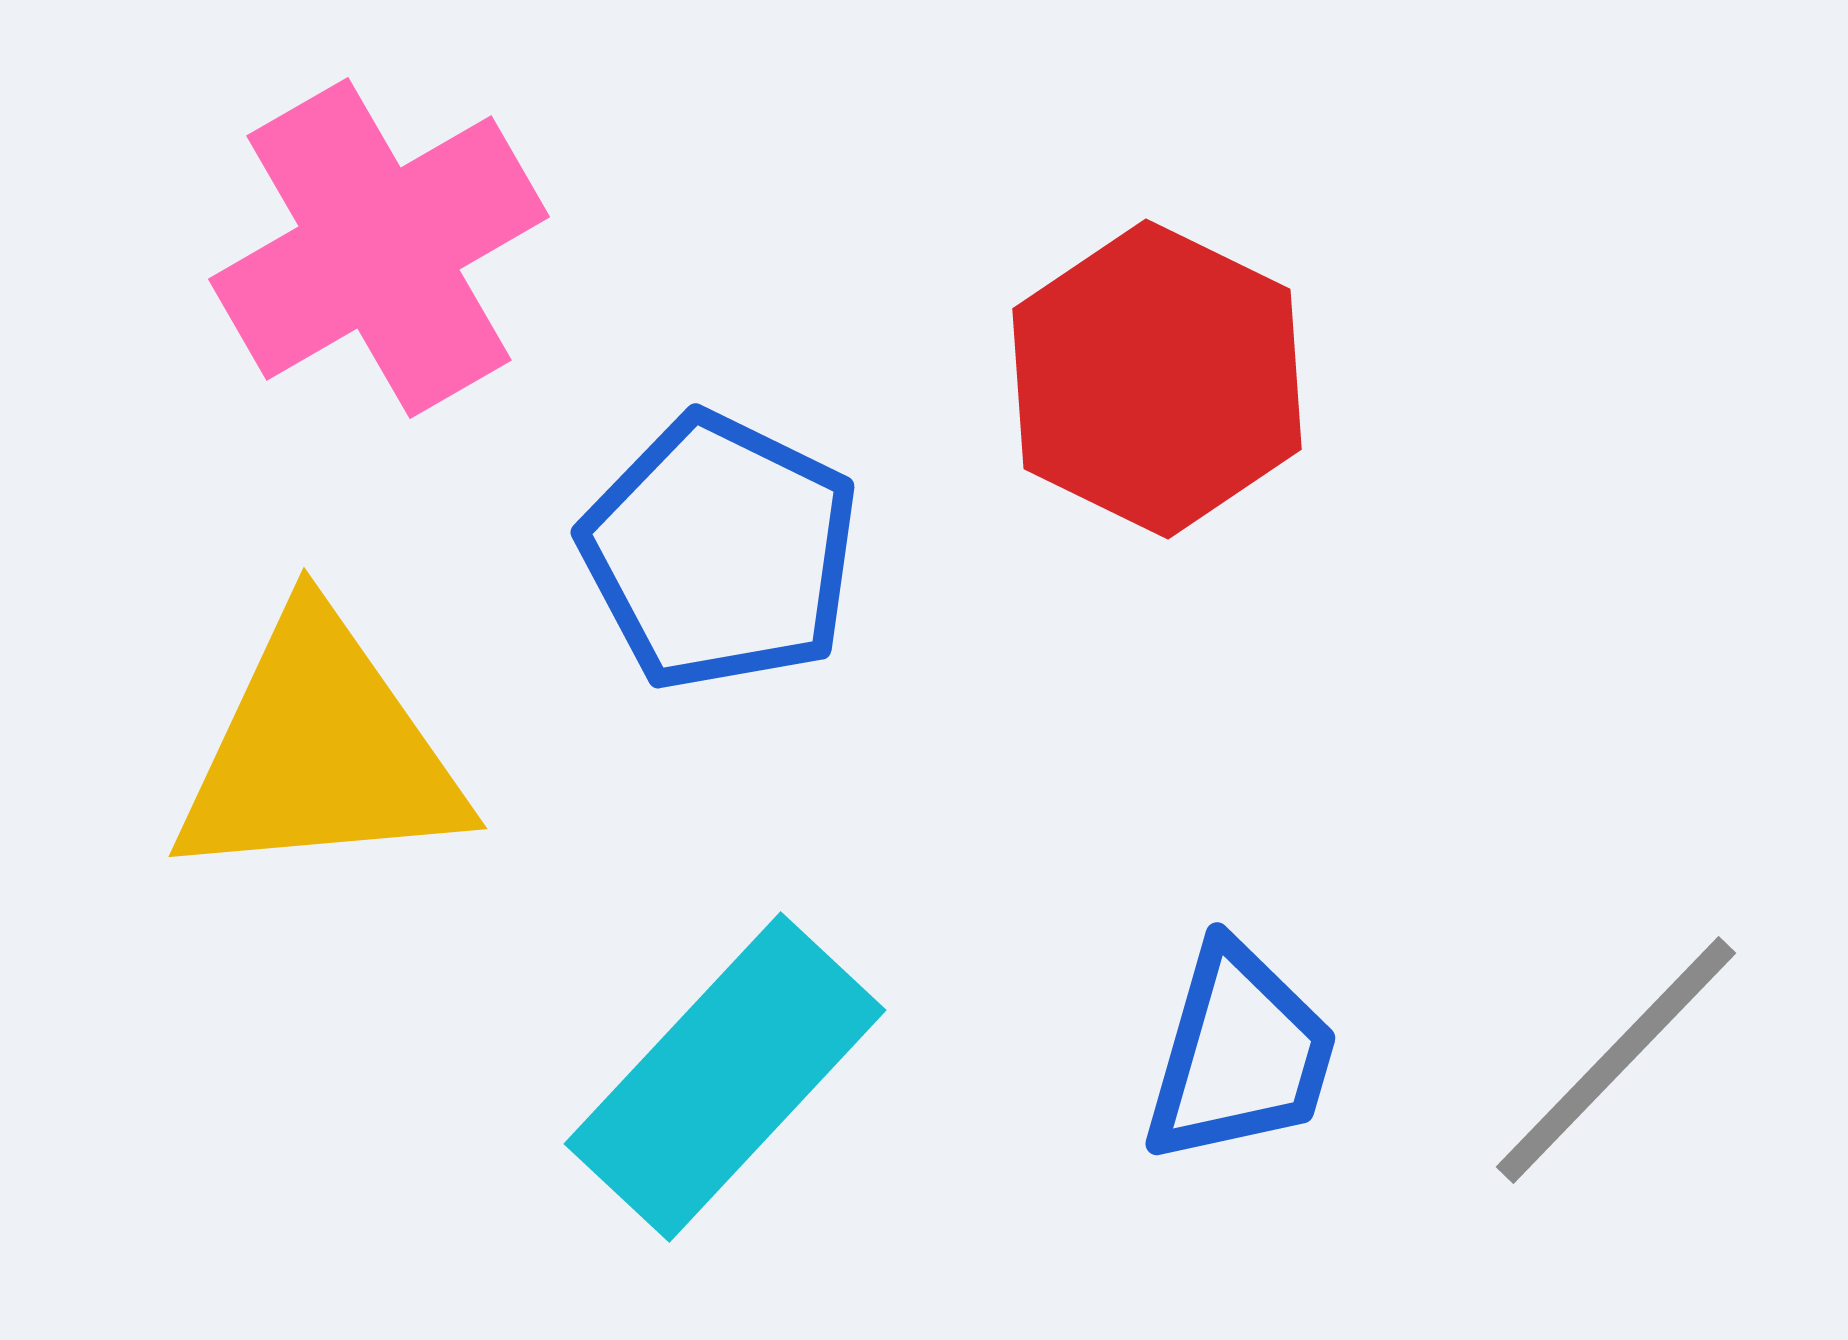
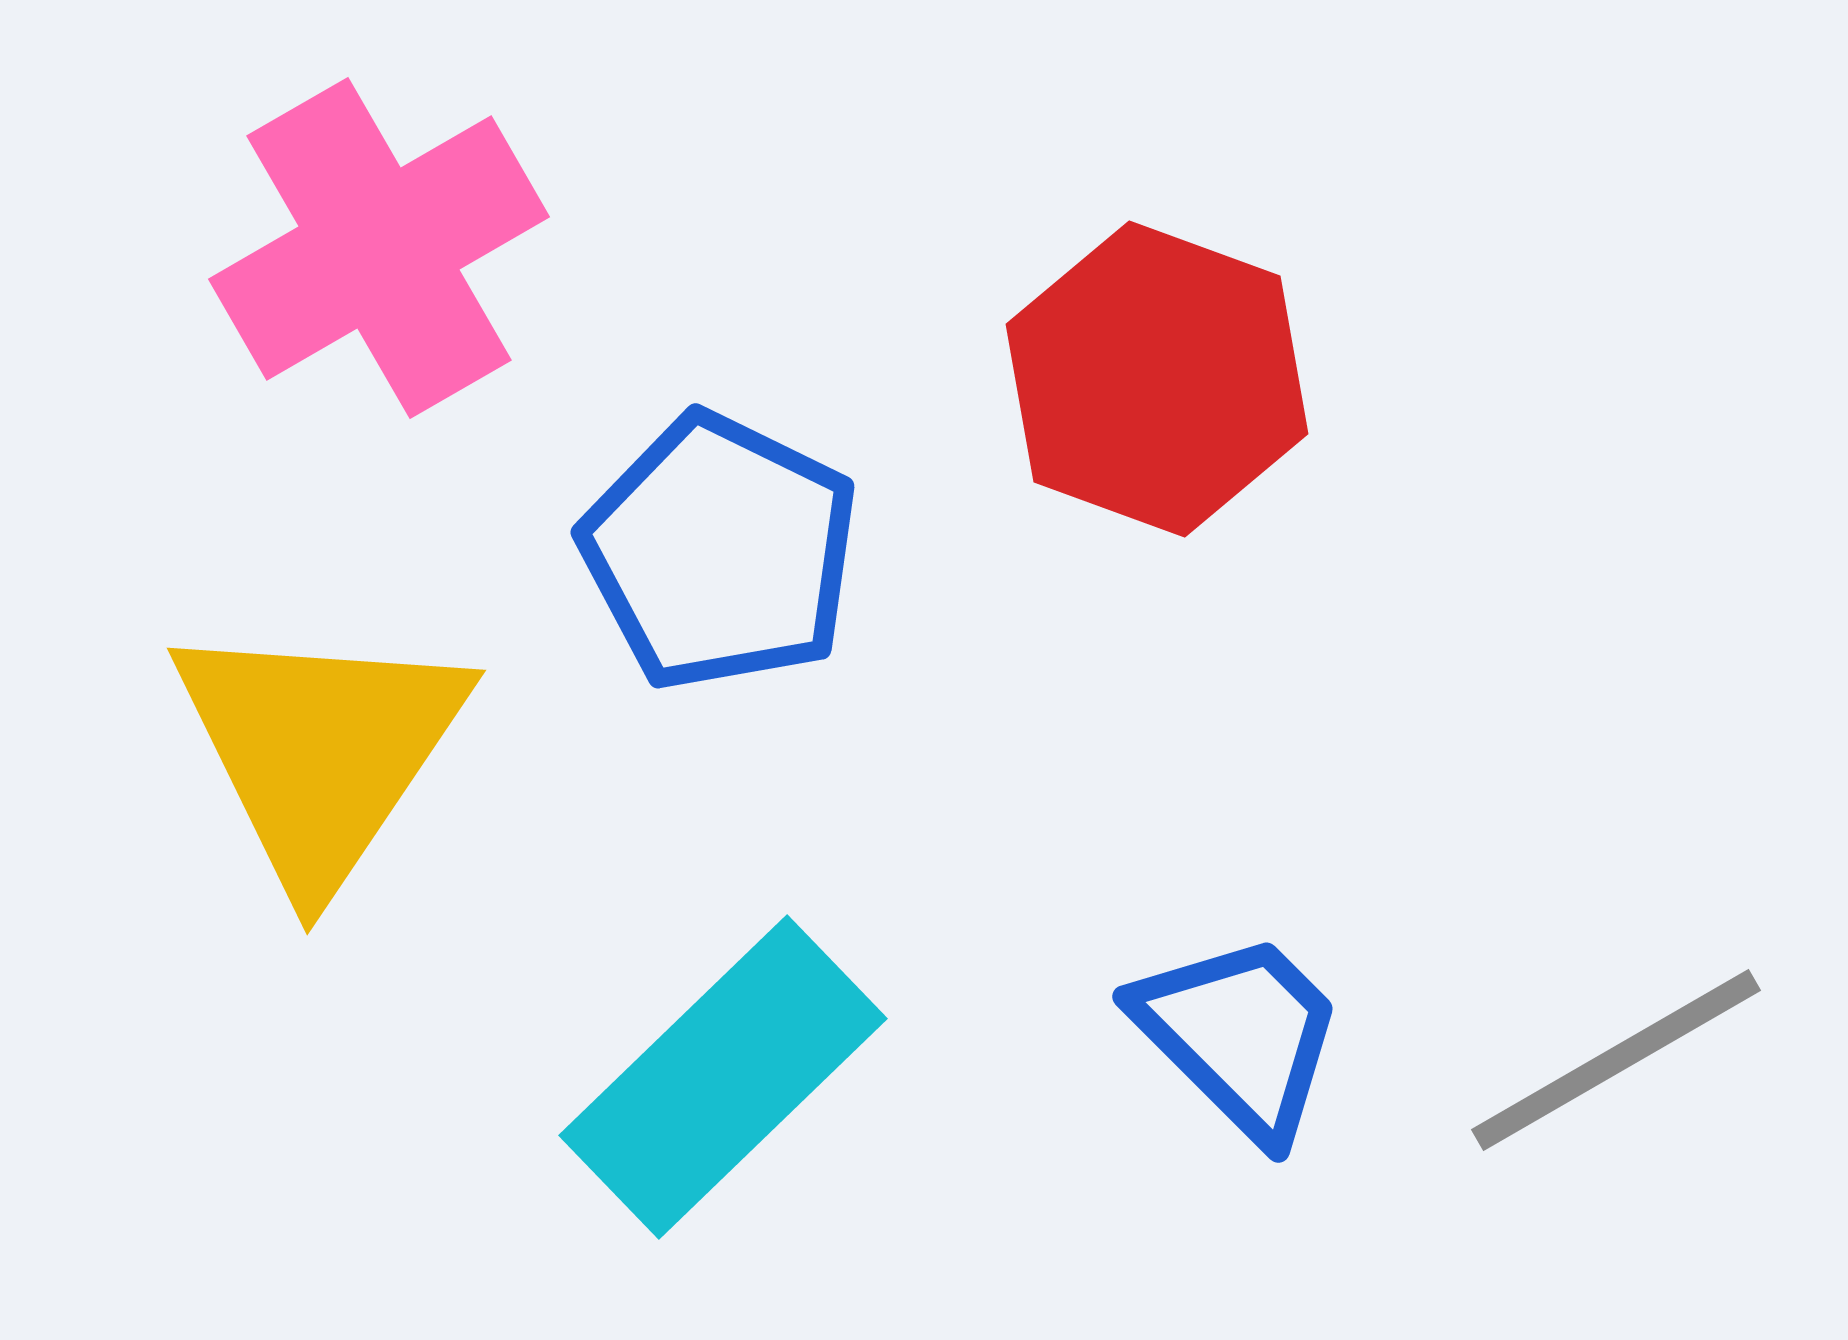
red hexagon: rotated 6 degrees counterclockwise
yellow triangle: rotated 51 degrees counterclockwise
blue trapezoid: moved 19 px up; rotated 61 degrees counterclockwise
gray line: rotated 16 degrees clockwise
cyan rectangle: moved 2 px left; rotated 3 degrees clockwise
